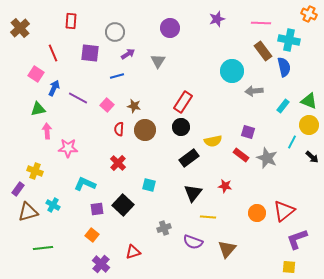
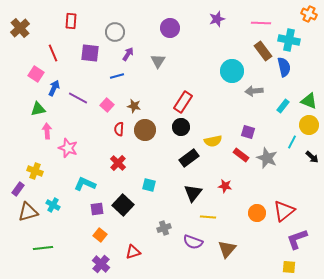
purple arrow at (128, 54): rotated 24 degrees counterclockwise
pink star at (68, 148): rotated 18 degrees clockwise
orange square at (92, 235): moved 8 px right
